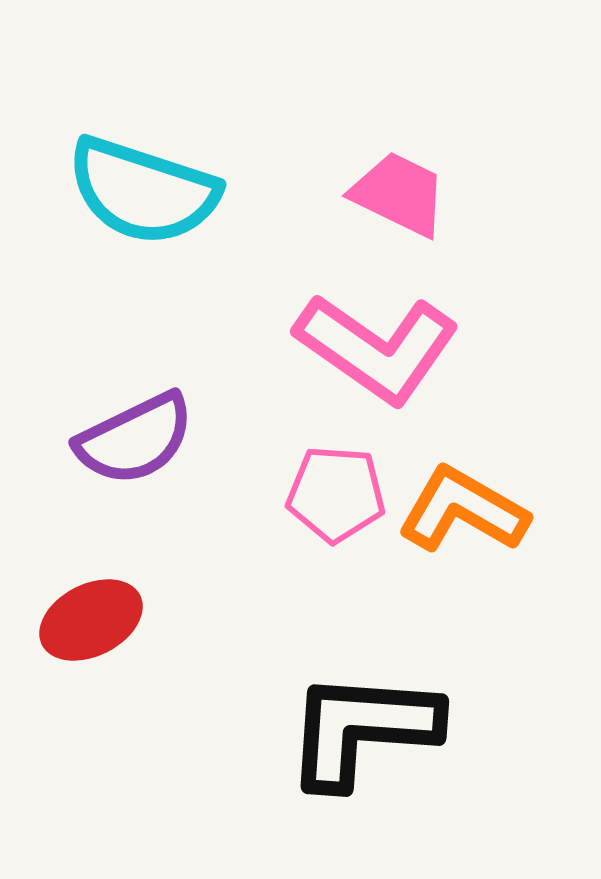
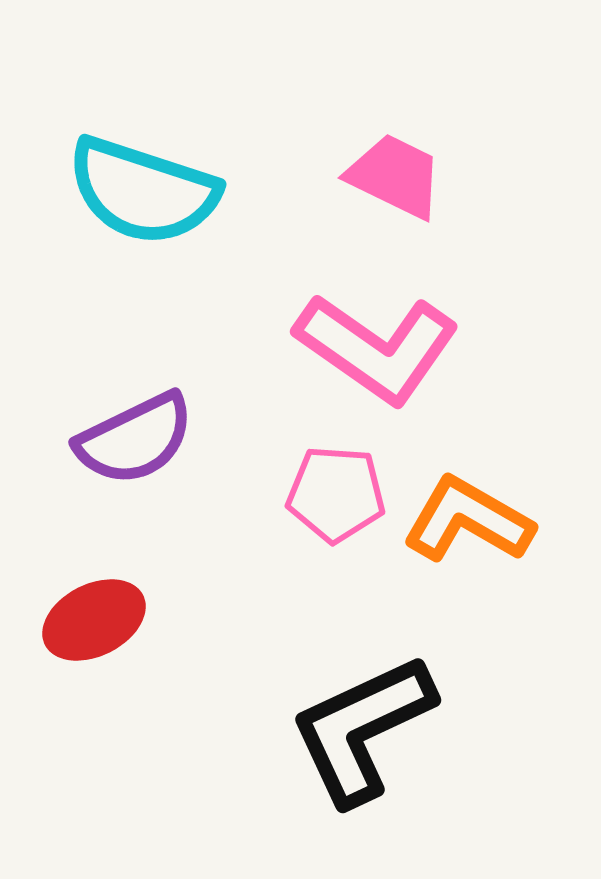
pink trapezoid: moved 4 px left, 18 px up
orange L-shape: moved 5 px right, 10 px down
red ellipse: moved 3 px right
black L-shape: rotated 29 degrees counterclockwise
